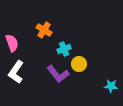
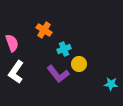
cyan star: moved 2 px up
